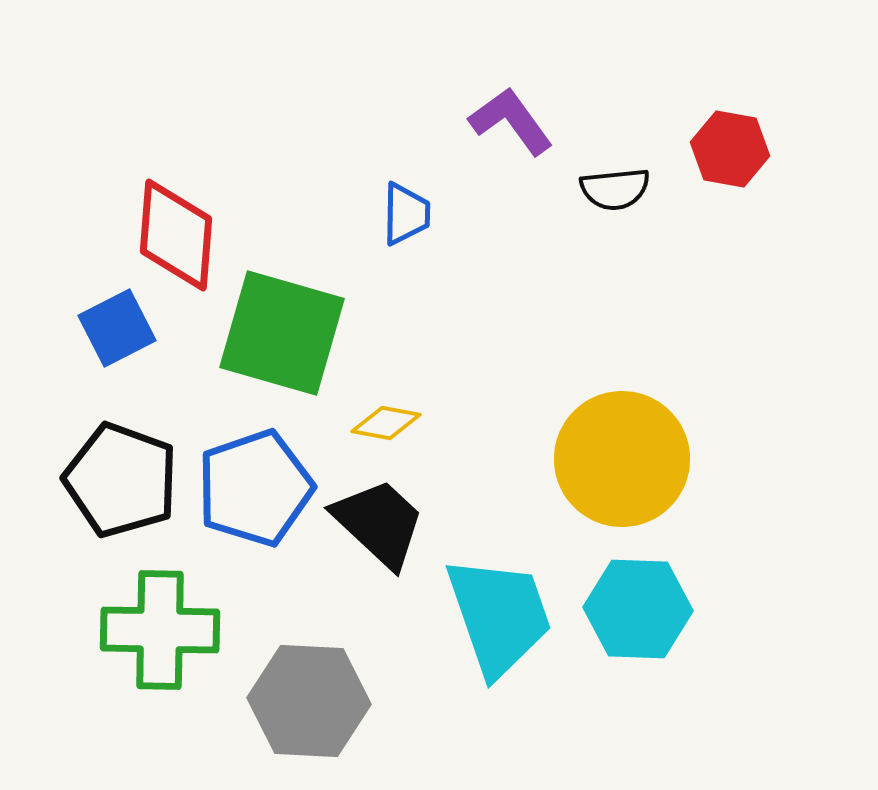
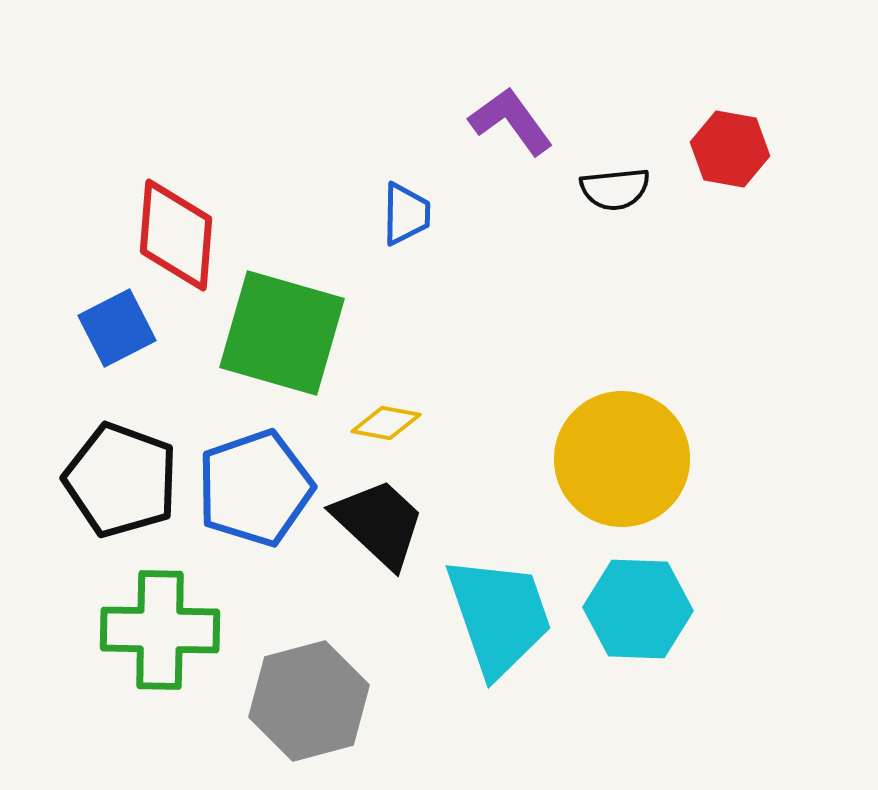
gray hexagon: rotated 18 degrees counterclockwise
